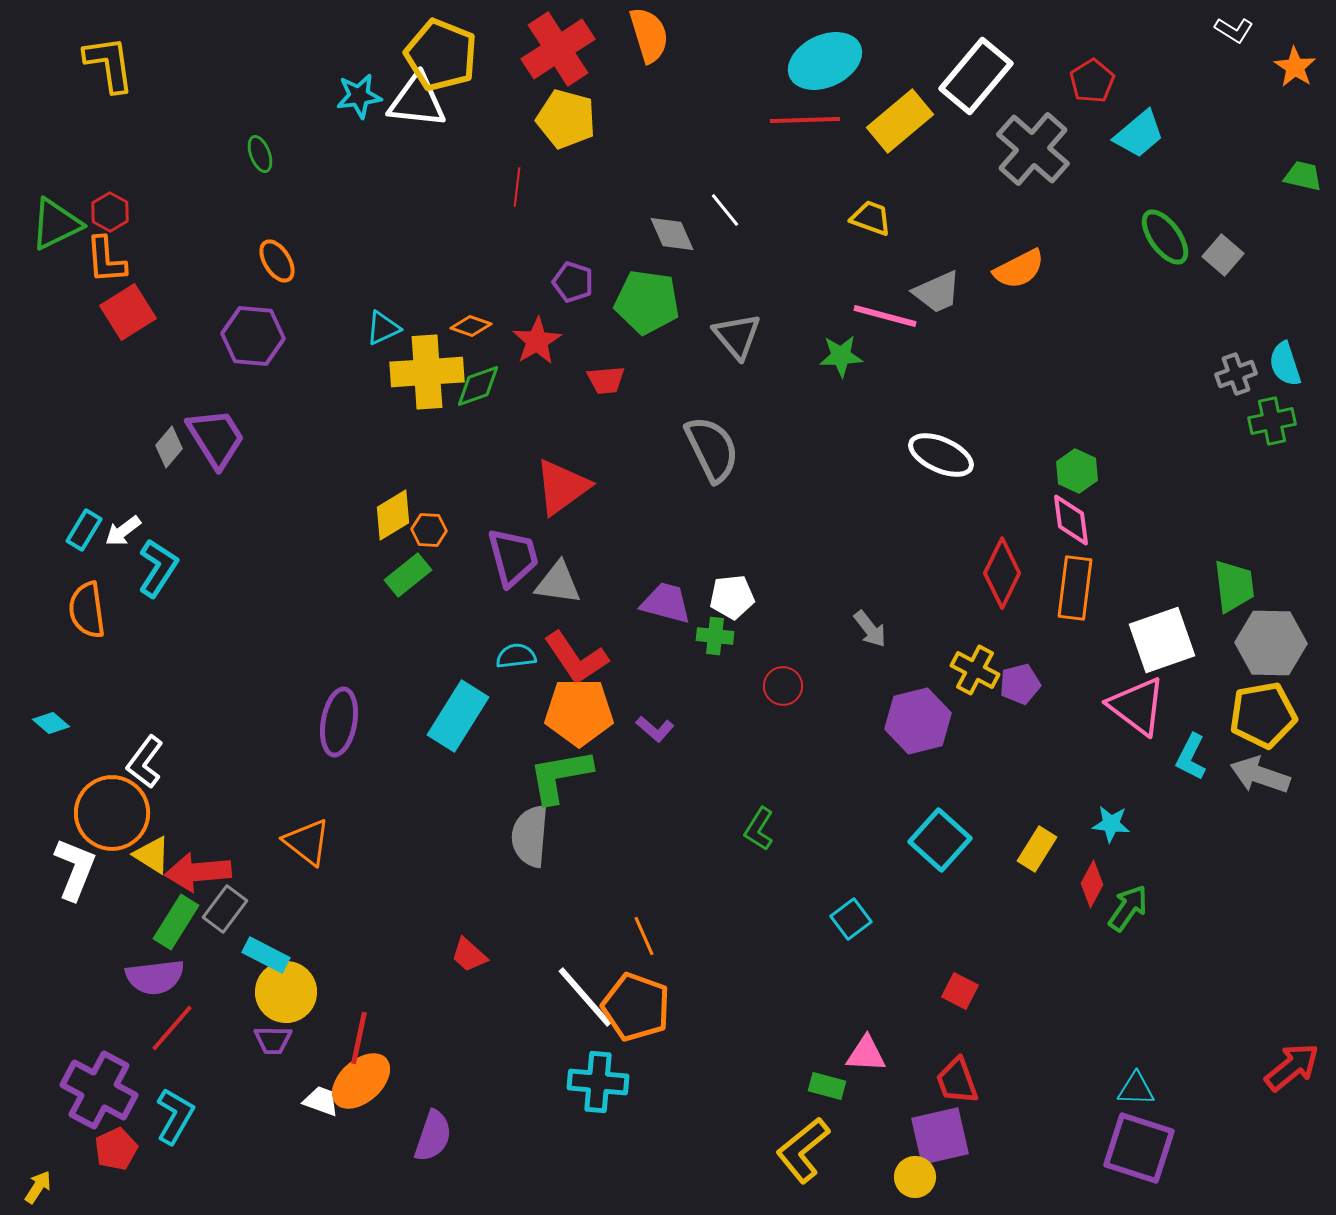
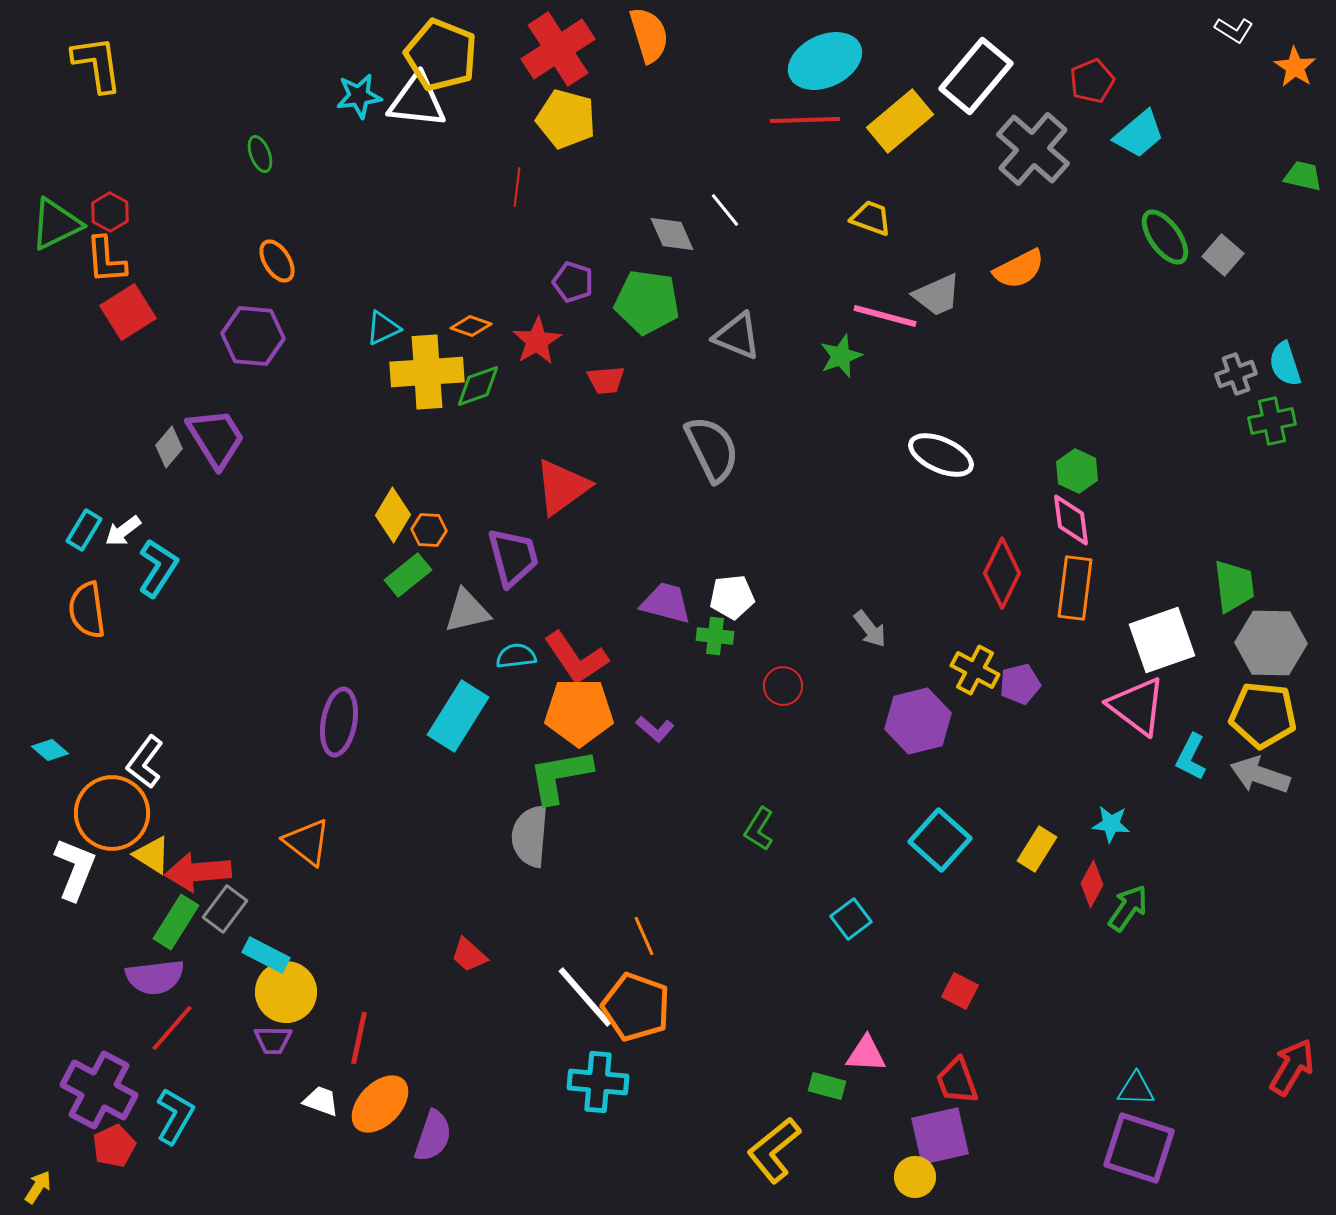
yellow L-shape at (109, 64): moved 12 px left
red pentagon at (1092, 81): rotated 9 degrees clockwise
gray trapezoid at (937, 292): moved 3 px down
gray triangle at (737, 336): rotated 28 degrees counterclockwise
green star at (841, 356): rotated 18 degrees counterclockwise
yellow diamond at (393, 515): rotated 28 degrees counterclockwise
gray triangle at (558, 583): moved 91 px left, 28 px down; rotated 21 degrees counterclockwise
yellow pentagon at (1263, 715): rotated 16 degrees clockwise
cyan diamond at (51, 723): moved 1 px left, 27 px down
red arrow at (1292, 1067): rotated 20 degrees counterclockwise
orange ellipse at (361, 1081): moved 19 px right, 23 px down; rotated 4 degrees counterclockwise
red pentagon at (116, 1149): moved 2 px left, 3 px up
yellow L-shape at (803, 1150): moved 29 px left
